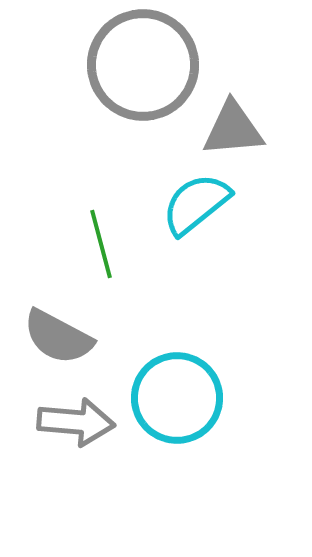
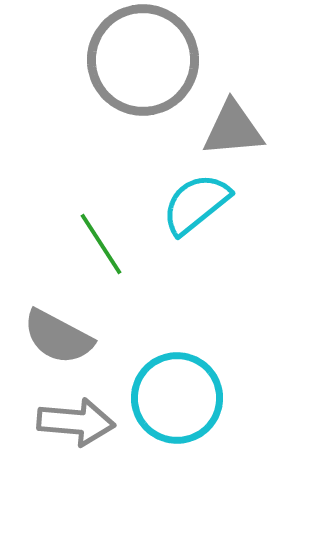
gray circle: moved 5 px up
green line: rotated 18 degrees counterclockwise
